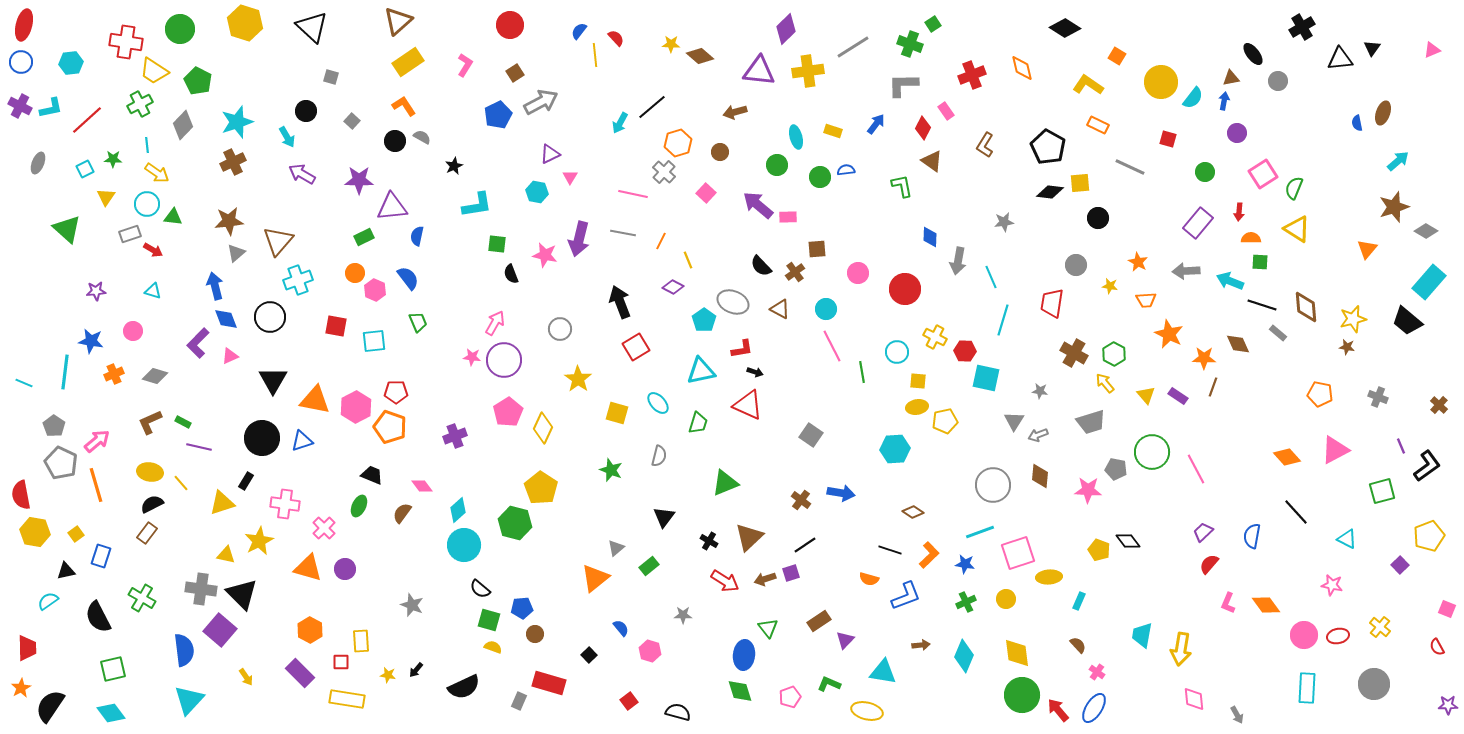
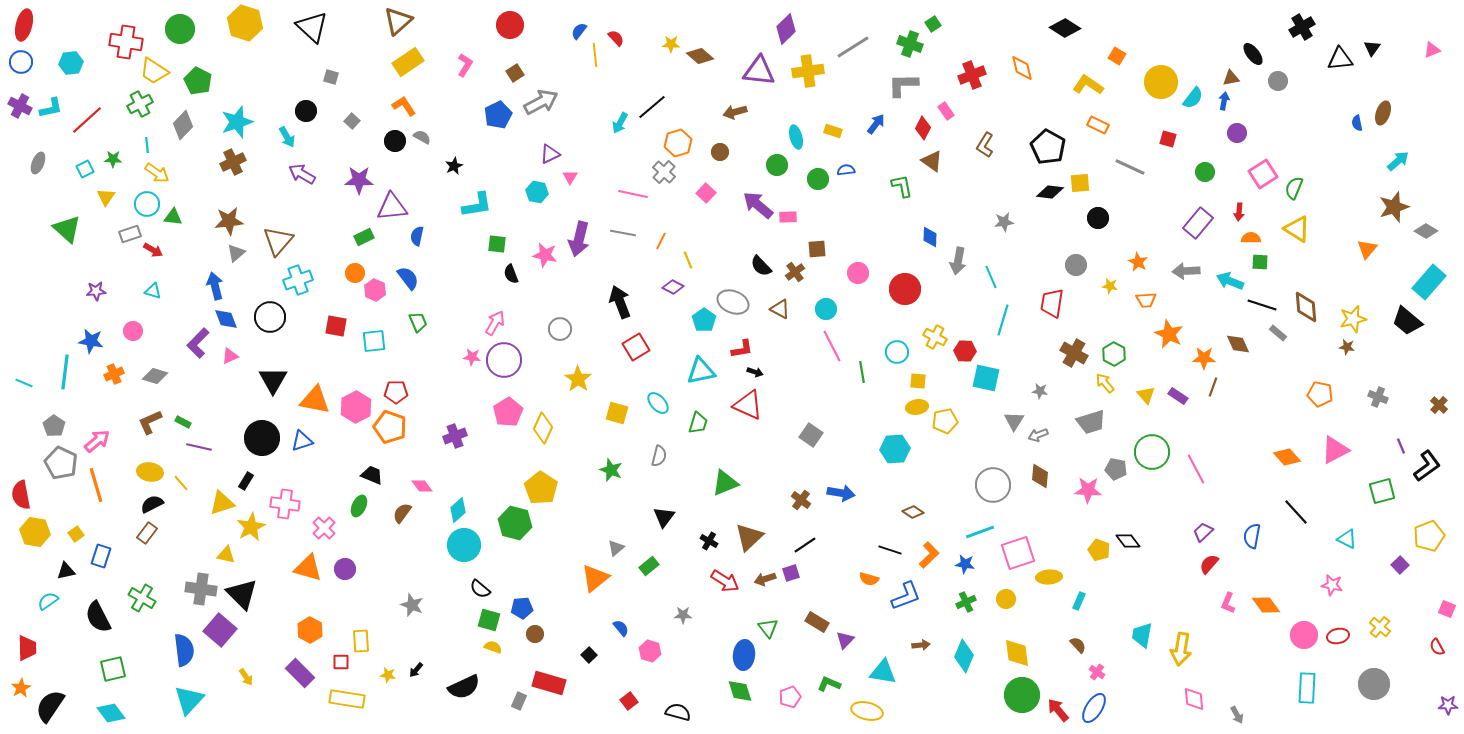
green circle at (820, 177): moved 2 px left, 2 px down
yellow star at (259, 541): moved 8 px left, 14 px up
brown rectangle at (819, 621): moved 2 px left, 1 px down; rotated 65 degrees clockwise
